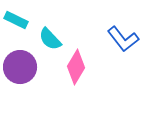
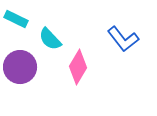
cyan rectangle: moved 1 px up
pink diamond: moved 2 px right
